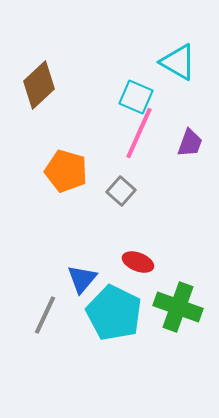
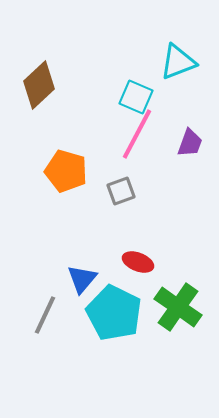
cyan triangle: rotated 51 degrees counterclockwise
pink line: moved 2 px left, 1 px down; rotated 4 degrees clockwise
gray square: rotated 28 degrees clockwise
green cross: rotated 15 degrees clockwise
